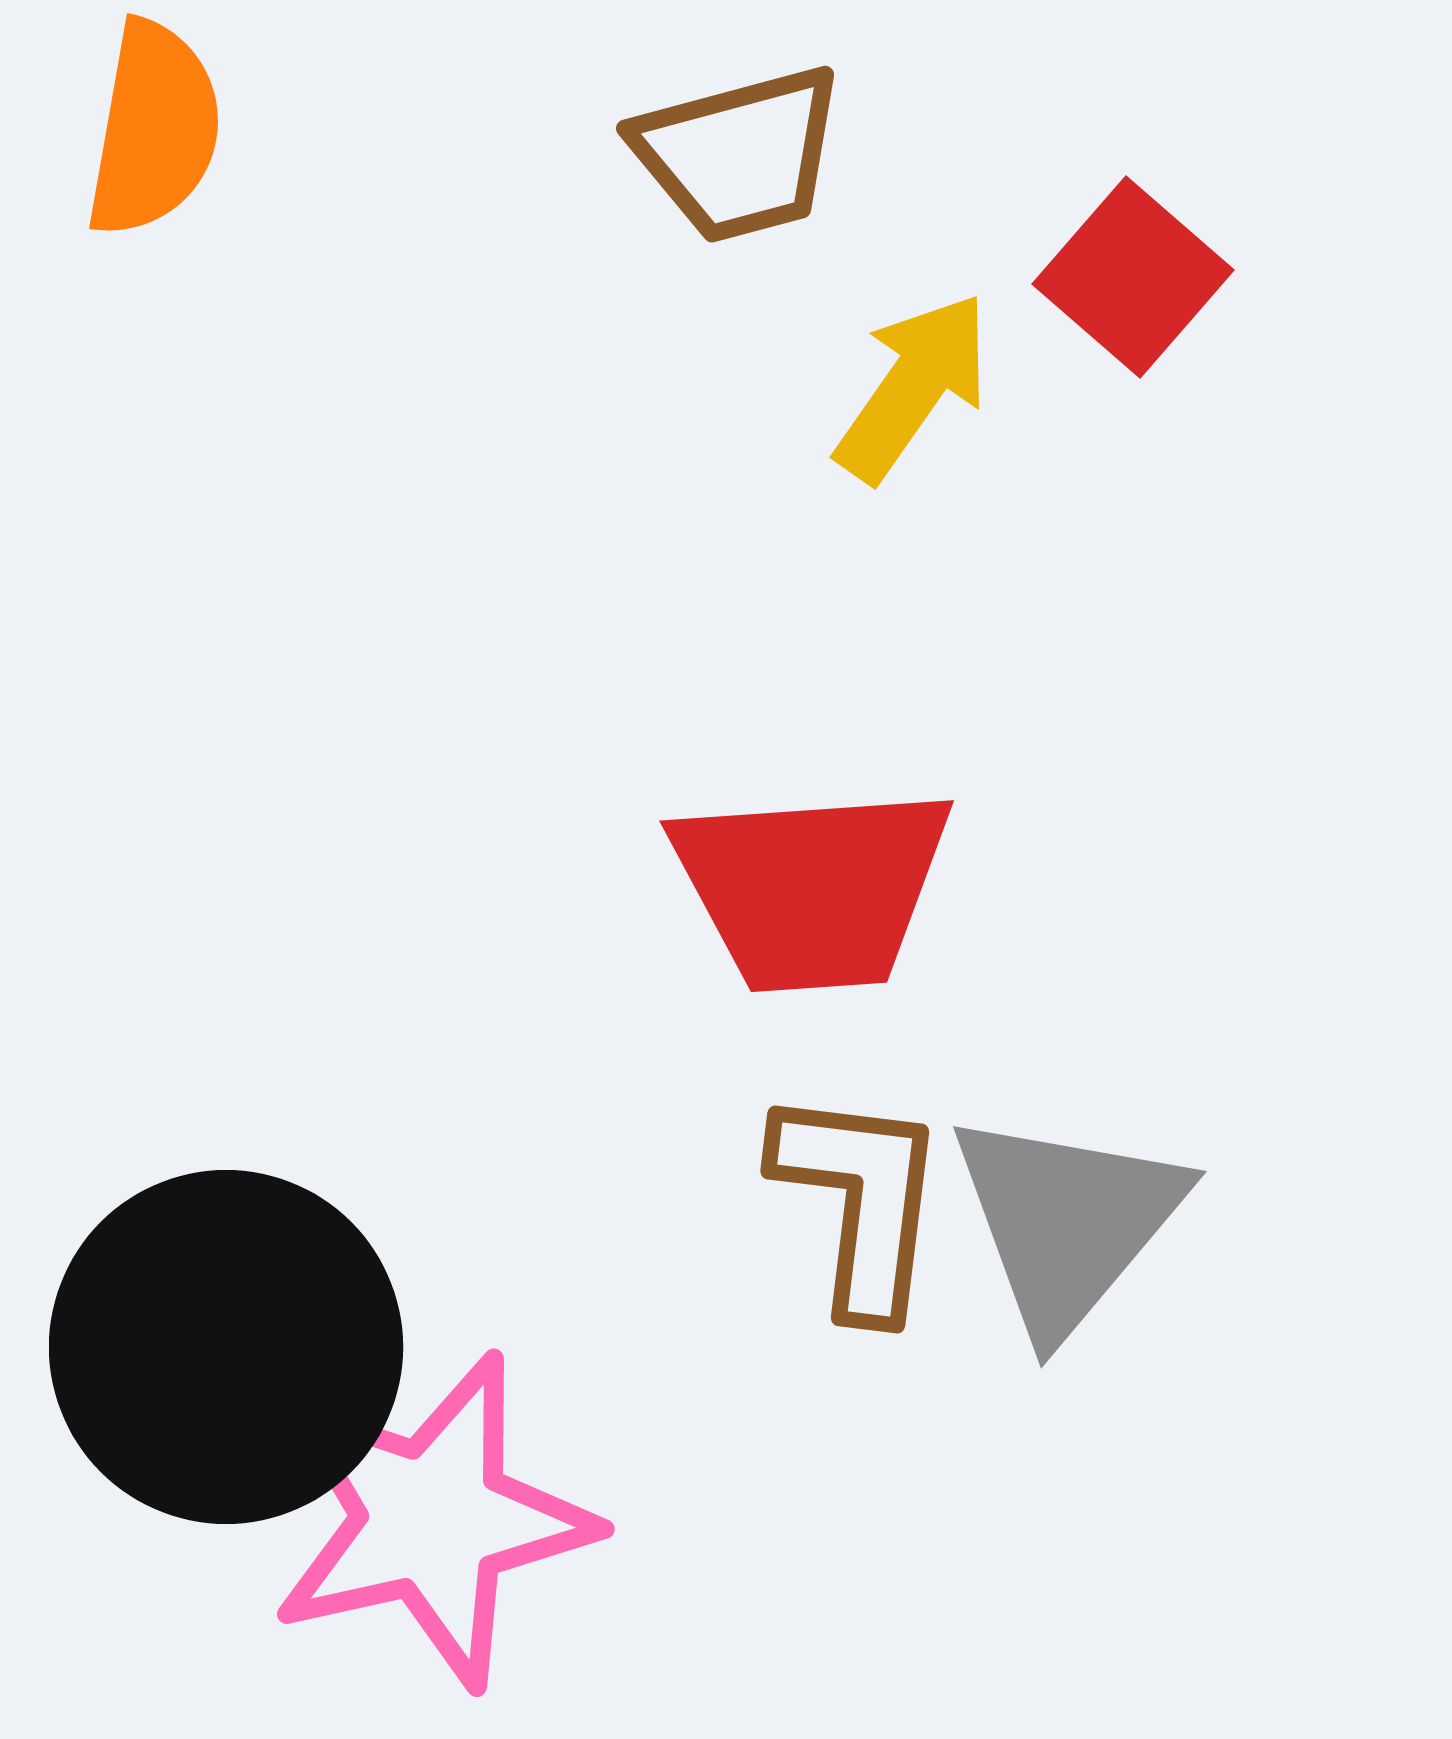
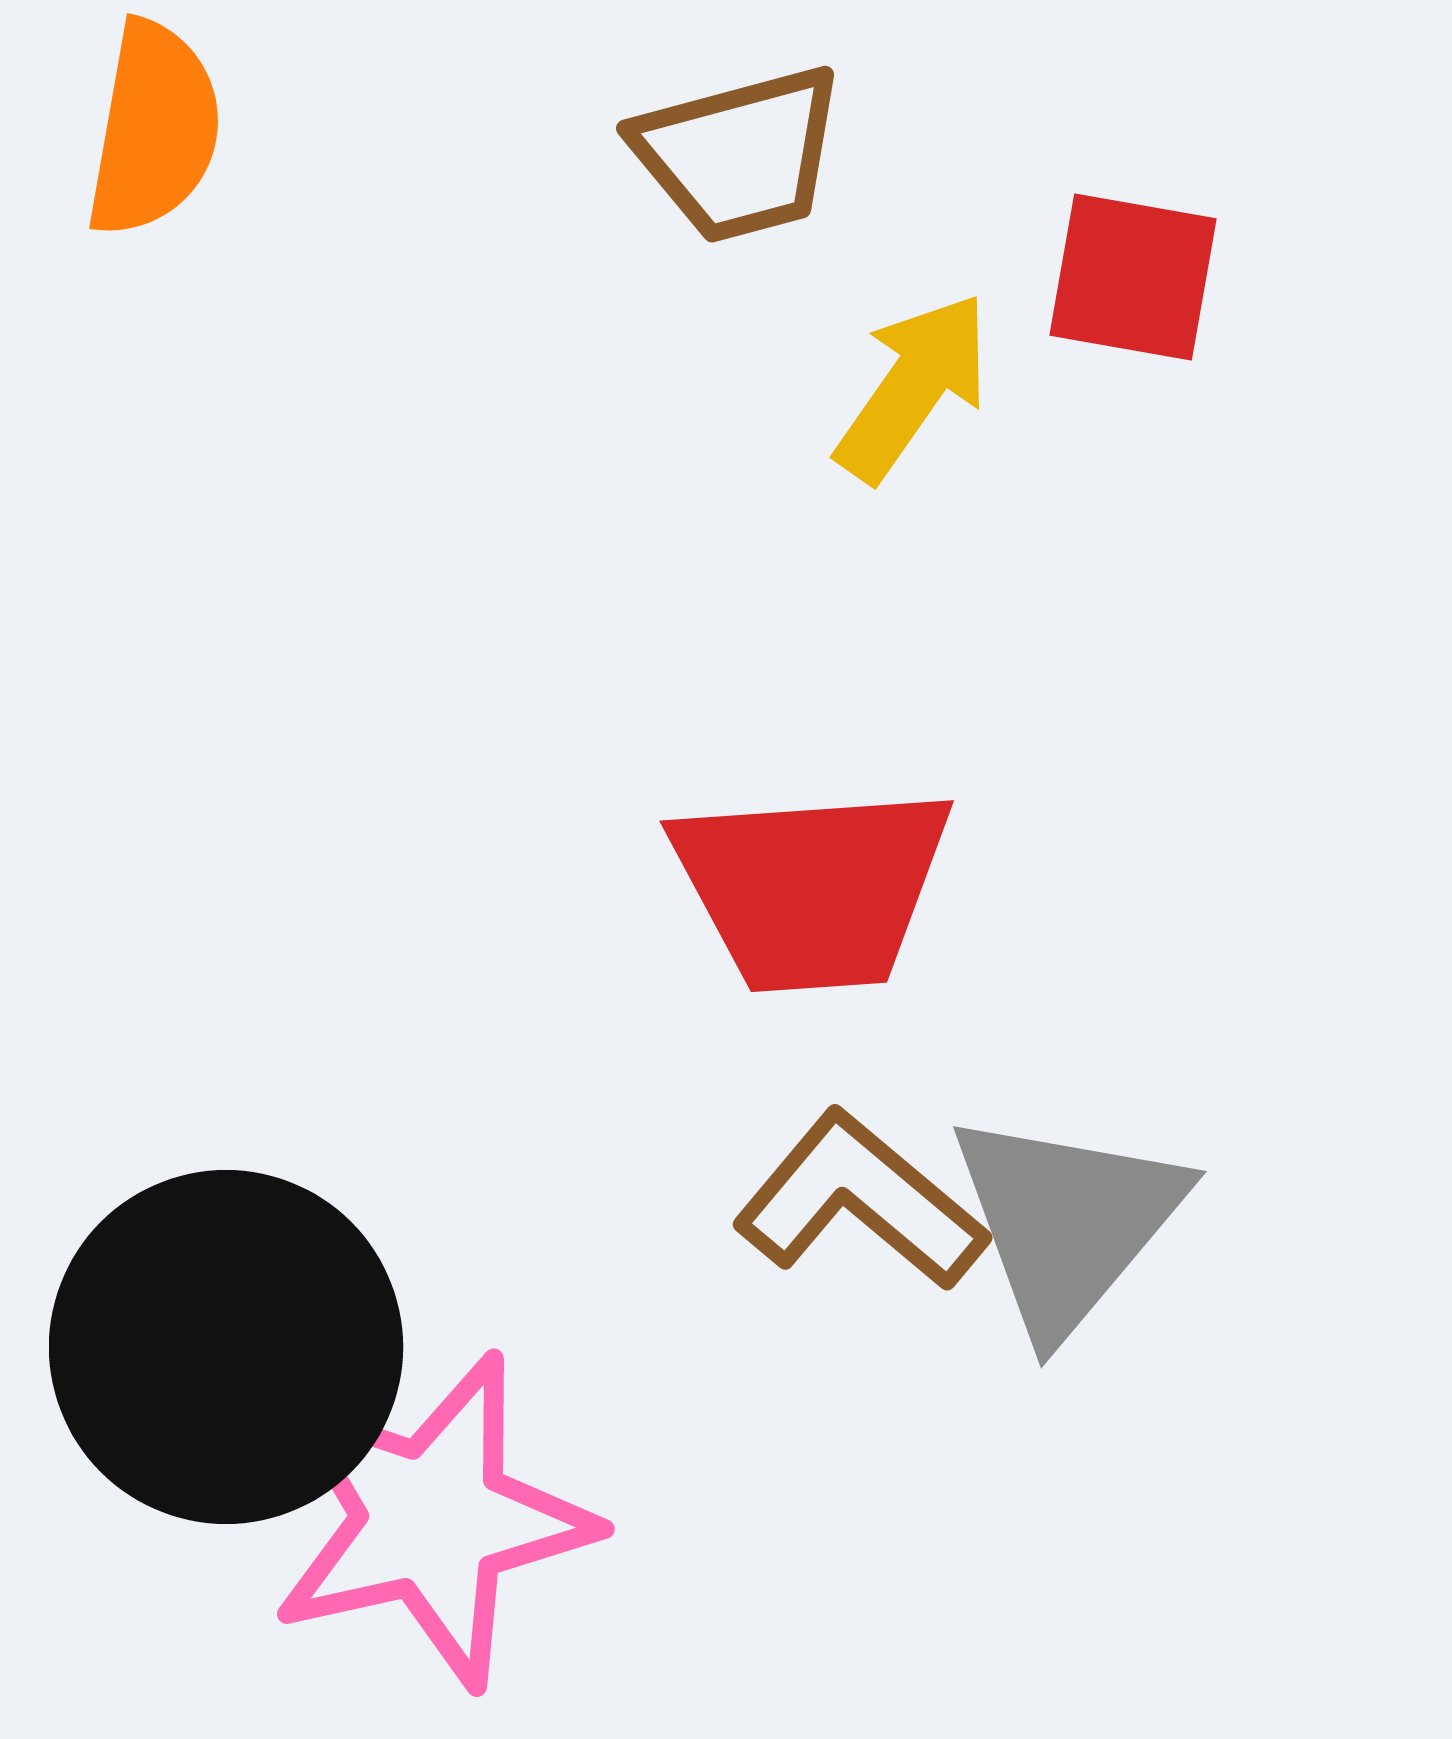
red square: rotated 31 degrees counterclockwise
brown L-shape: rotated 57 degrees counterclockwise
